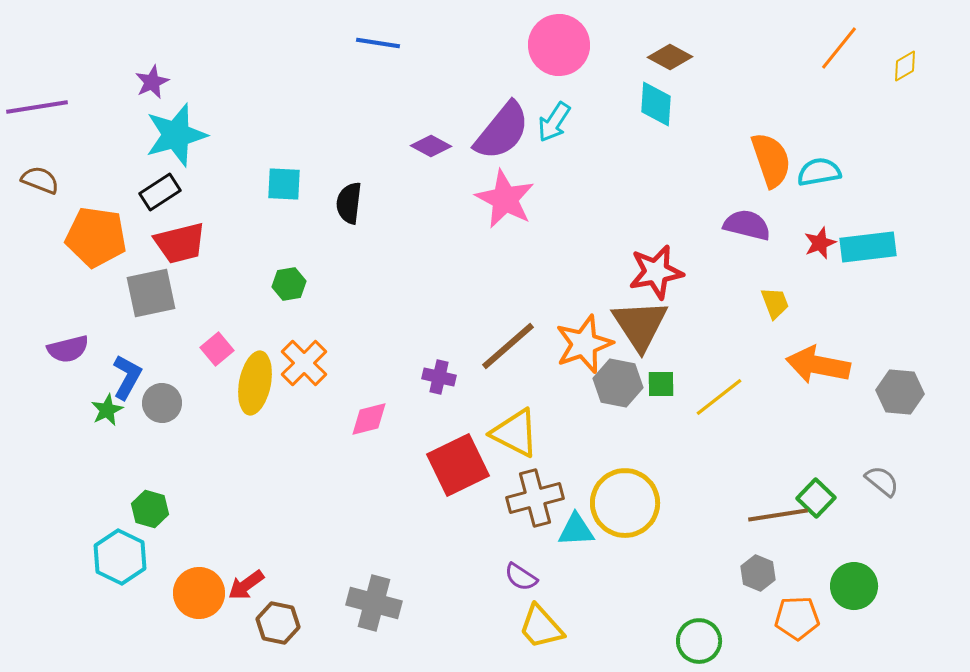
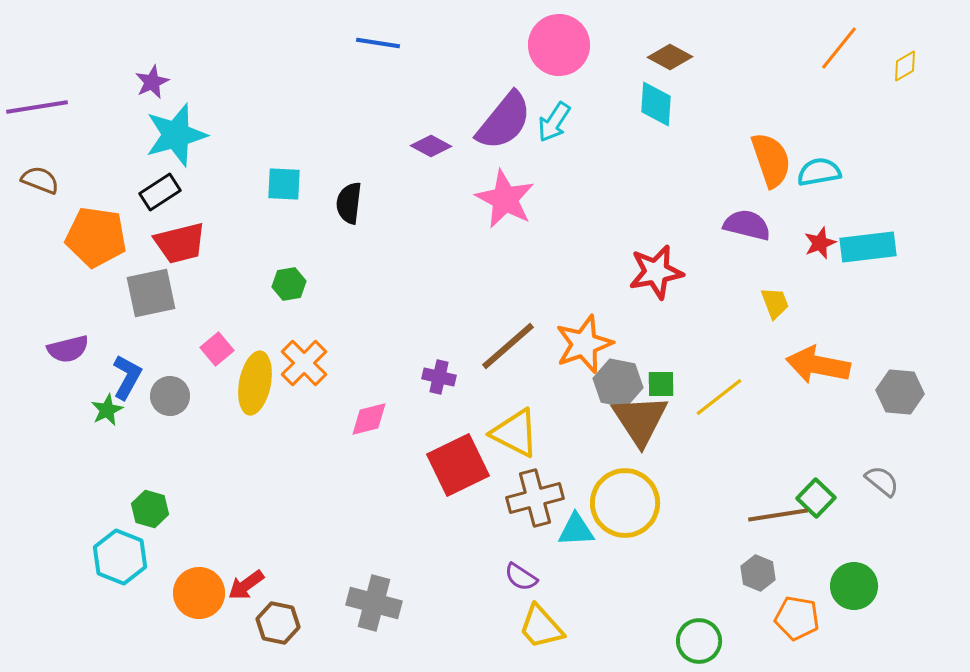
purple semicircle at (502, 131): moved 2 px right, 10 px up
brown triangle at (640, 325): moved 95 px down
gray circle at (162, 403): moved 8 px right, 7 px up
cyan hexagon at (120, 557): rotated 4 degrees counterclockwise
orange pentagon at (797, 618): rotated 12 degrees clockwise
